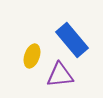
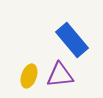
yellow ellipse: moved 3 px left, 20 px down
